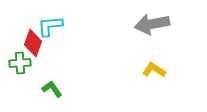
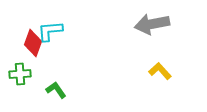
cyan L-shape: moved 5 px down
green cross: moved 11 px down
yellow L-shape: moved 6 px right, 1 px down; rotated 15 degrees clockwise
green L-shape: moved 4 px right, 1 px down
